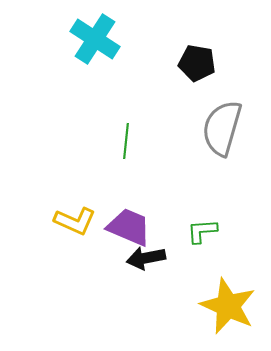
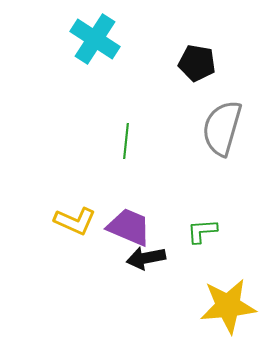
yellow star: rotated 30 degrees counterclockwise
